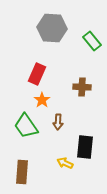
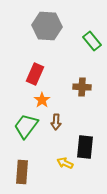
gray hexagon: moved 5 px left, 2 px up
red rectangle: moved 2 px left
brown arrow: moved 2 px left
green trapezoid: rotated 72 degrees clockwise
